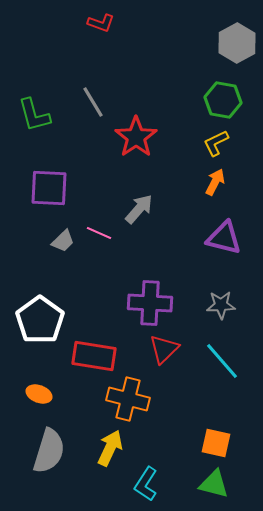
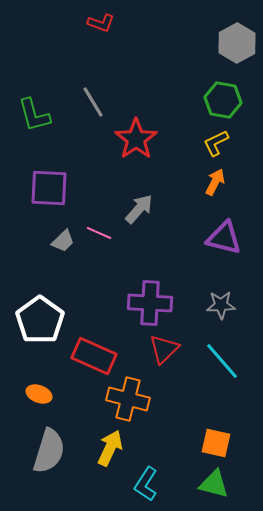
red star: moved 2 px down
red rectangle: rotated 15 degrees clockwise
